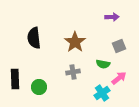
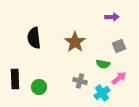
gray cross: moved 7 px right, 9 px down; rotated 24 degrees clockwise
